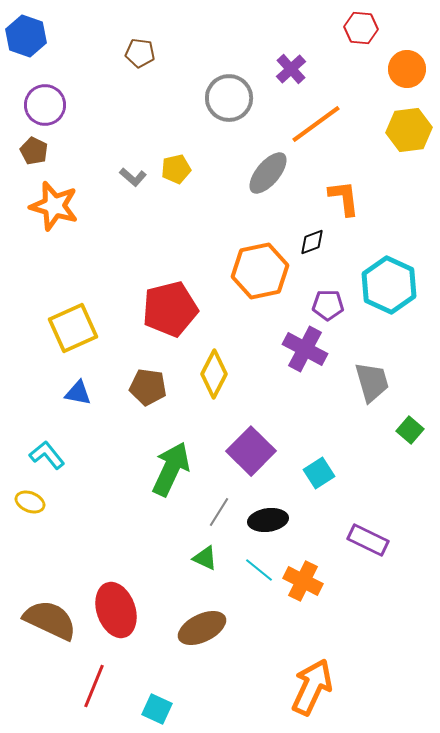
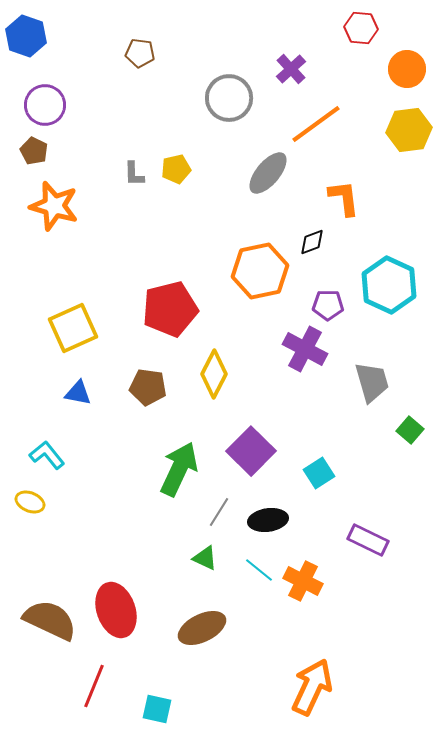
gray L-shape at (133, 177): moved 1 px right, 3 px up; rotated 48 degrees clockwise
green arrow at (171, 469): moved 8 px right
cyan square at (157, 709): rotated 12 degrees counterclockwise
